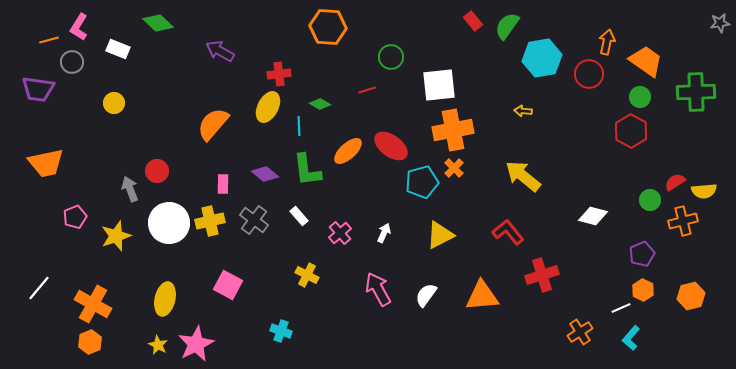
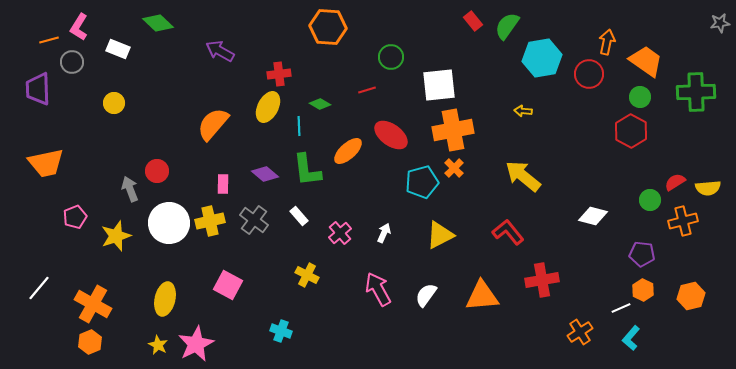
purple trapezoid at (38, 89): rotated 80 degrees clockwise
red ellipse at (391, 146): moved 11 px up
yellow semicircle at (704, 191): moved 4 px right, 3 px up
purple pentagon at (642, 254): rotated 30 degrees clockwise
red cross at (542, 275): moved 5 px down; rotated 8 degrees clockwise
